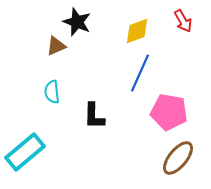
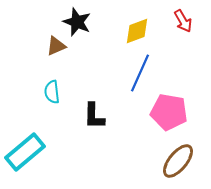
brown ellipse: moved 3 px down
